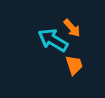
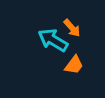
orange trapezoid: rotated 55 degrees clockwise
